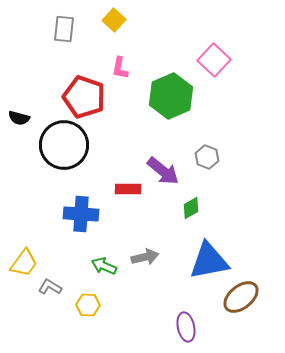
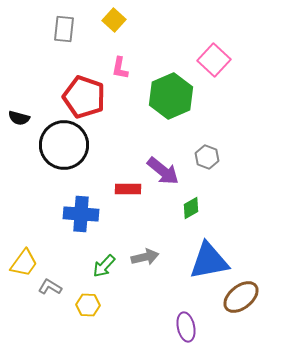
green arrow: rotated 70 degrees counterclockwise
